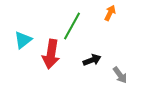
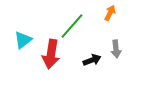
green line: rotated 12 degrees clockwise
gray arrow: moved 4 px left, 26 px up; rotated 30 degrees clockwise
